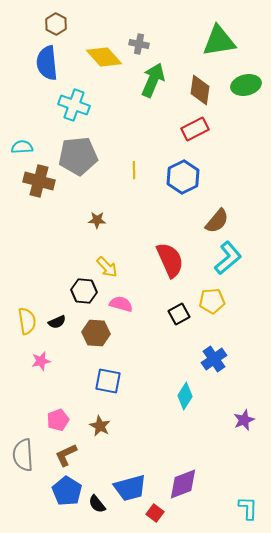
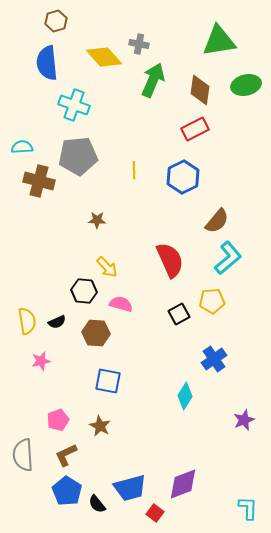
brown hexagon at (56, 24): moved 3 px up; rotated 15 degrees clockwise
